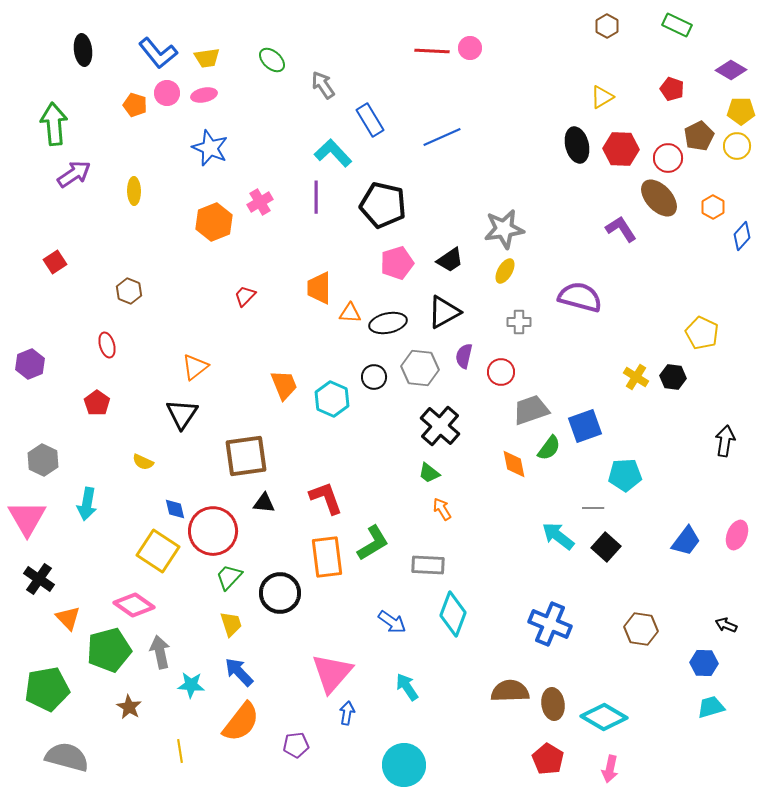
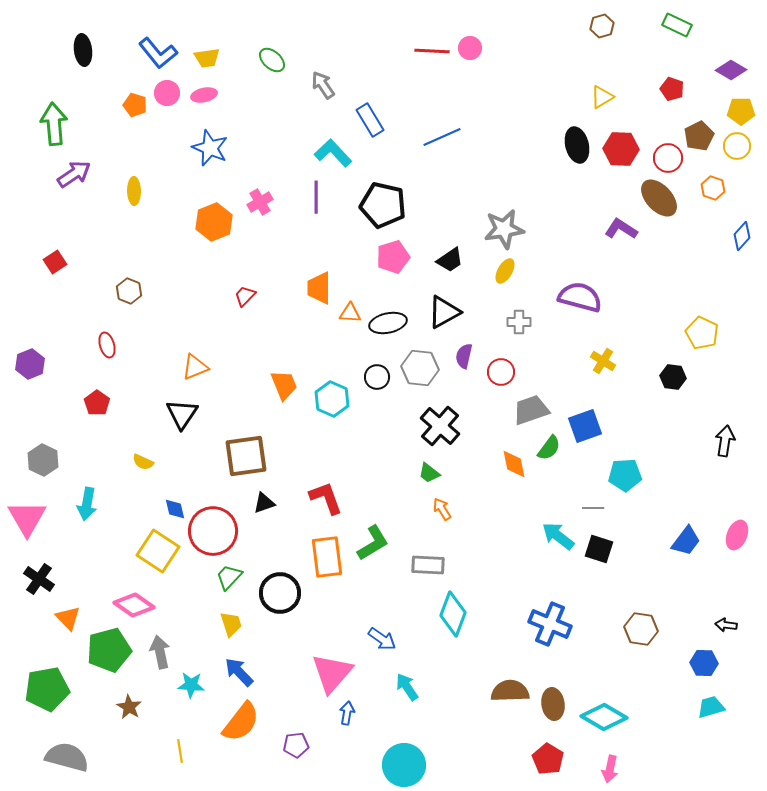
brown hexagon at (607, 26): moved 5 px left; rotated 15 degrees clockwise
orange hexagon at (713, 207): moved 19 px up; rotated 10 degrees counterclockwise
purple L-shape at (621, 229): rotated 24 degrees counterclockwise
pink pentagon at (397, 263): moved 4 px left, 6 px up
orange triangle at (195, 367): rotated 16 degrees clockwise
black circle at (374, 377): moved 3 px right
yellow cross at (636, 377): moved 33 px left, 16 px up
black triangle at (264, 503): rotated 25 degrees counterclockwise
black square at (606, 547): moved 7 px left, 2 px down; rotated 24 degrees counterclockwise
blue arrow at (392, 622): moved 10 px left, 17 px down
black arrow at (726, 625): rotated 15 degrees counterclockwise
